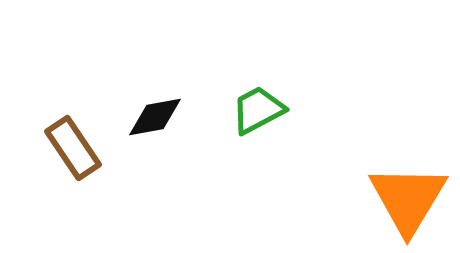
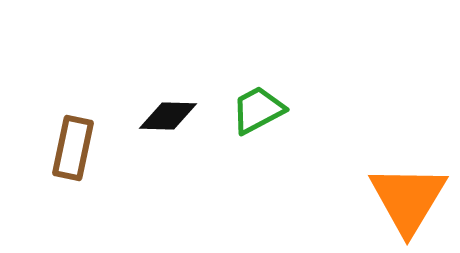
black diamond: moved 13 px right, 1 px up; rotated 12 degrees clockwise
brown rectangle: rotated 46 degrees clockwise
